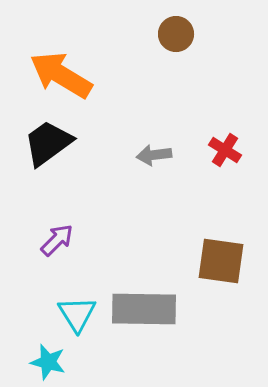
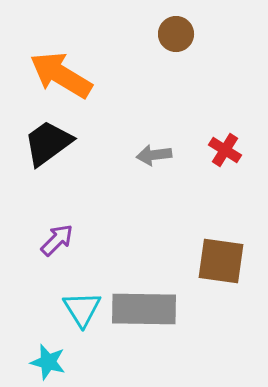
cyan triangle: moved 5 px right, 5 px up
